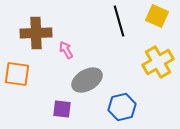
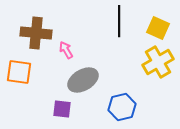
yellow square: moved 1 px right, 12 px down
black line: rotated 16 degrees clockwise
brown cross: rotated 8 degrees clockwise
orange square: moved 2 px right, 2 px up
gray ellipse: moved 4 px left
